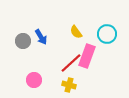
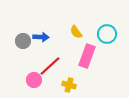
blue arrow: rotated 56 degrees counterclockwise
red line: moved 21 px left, 3 px down
